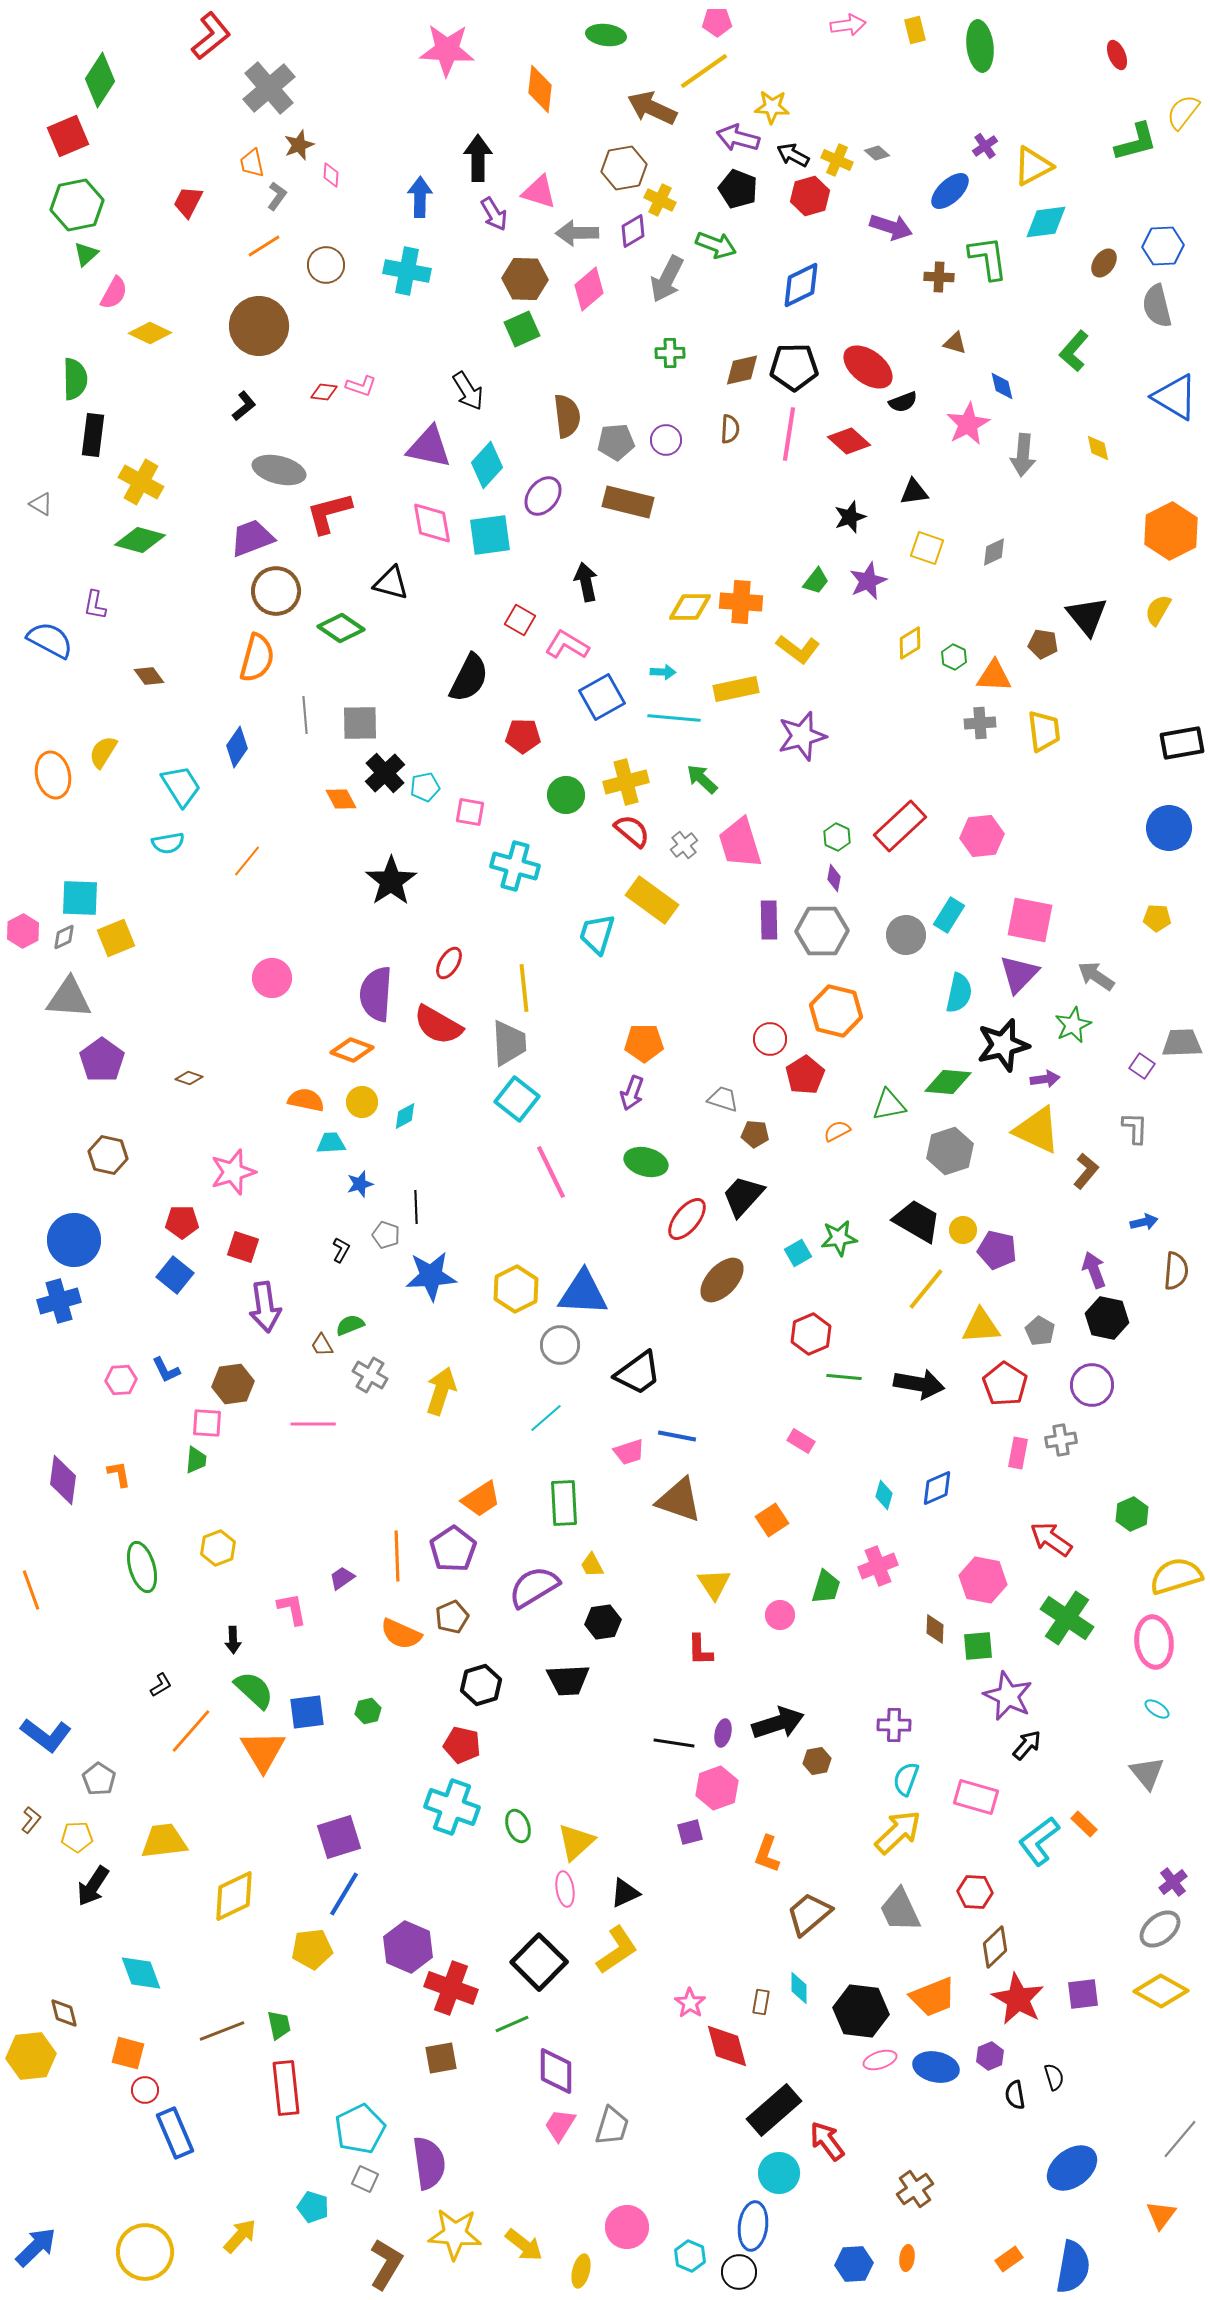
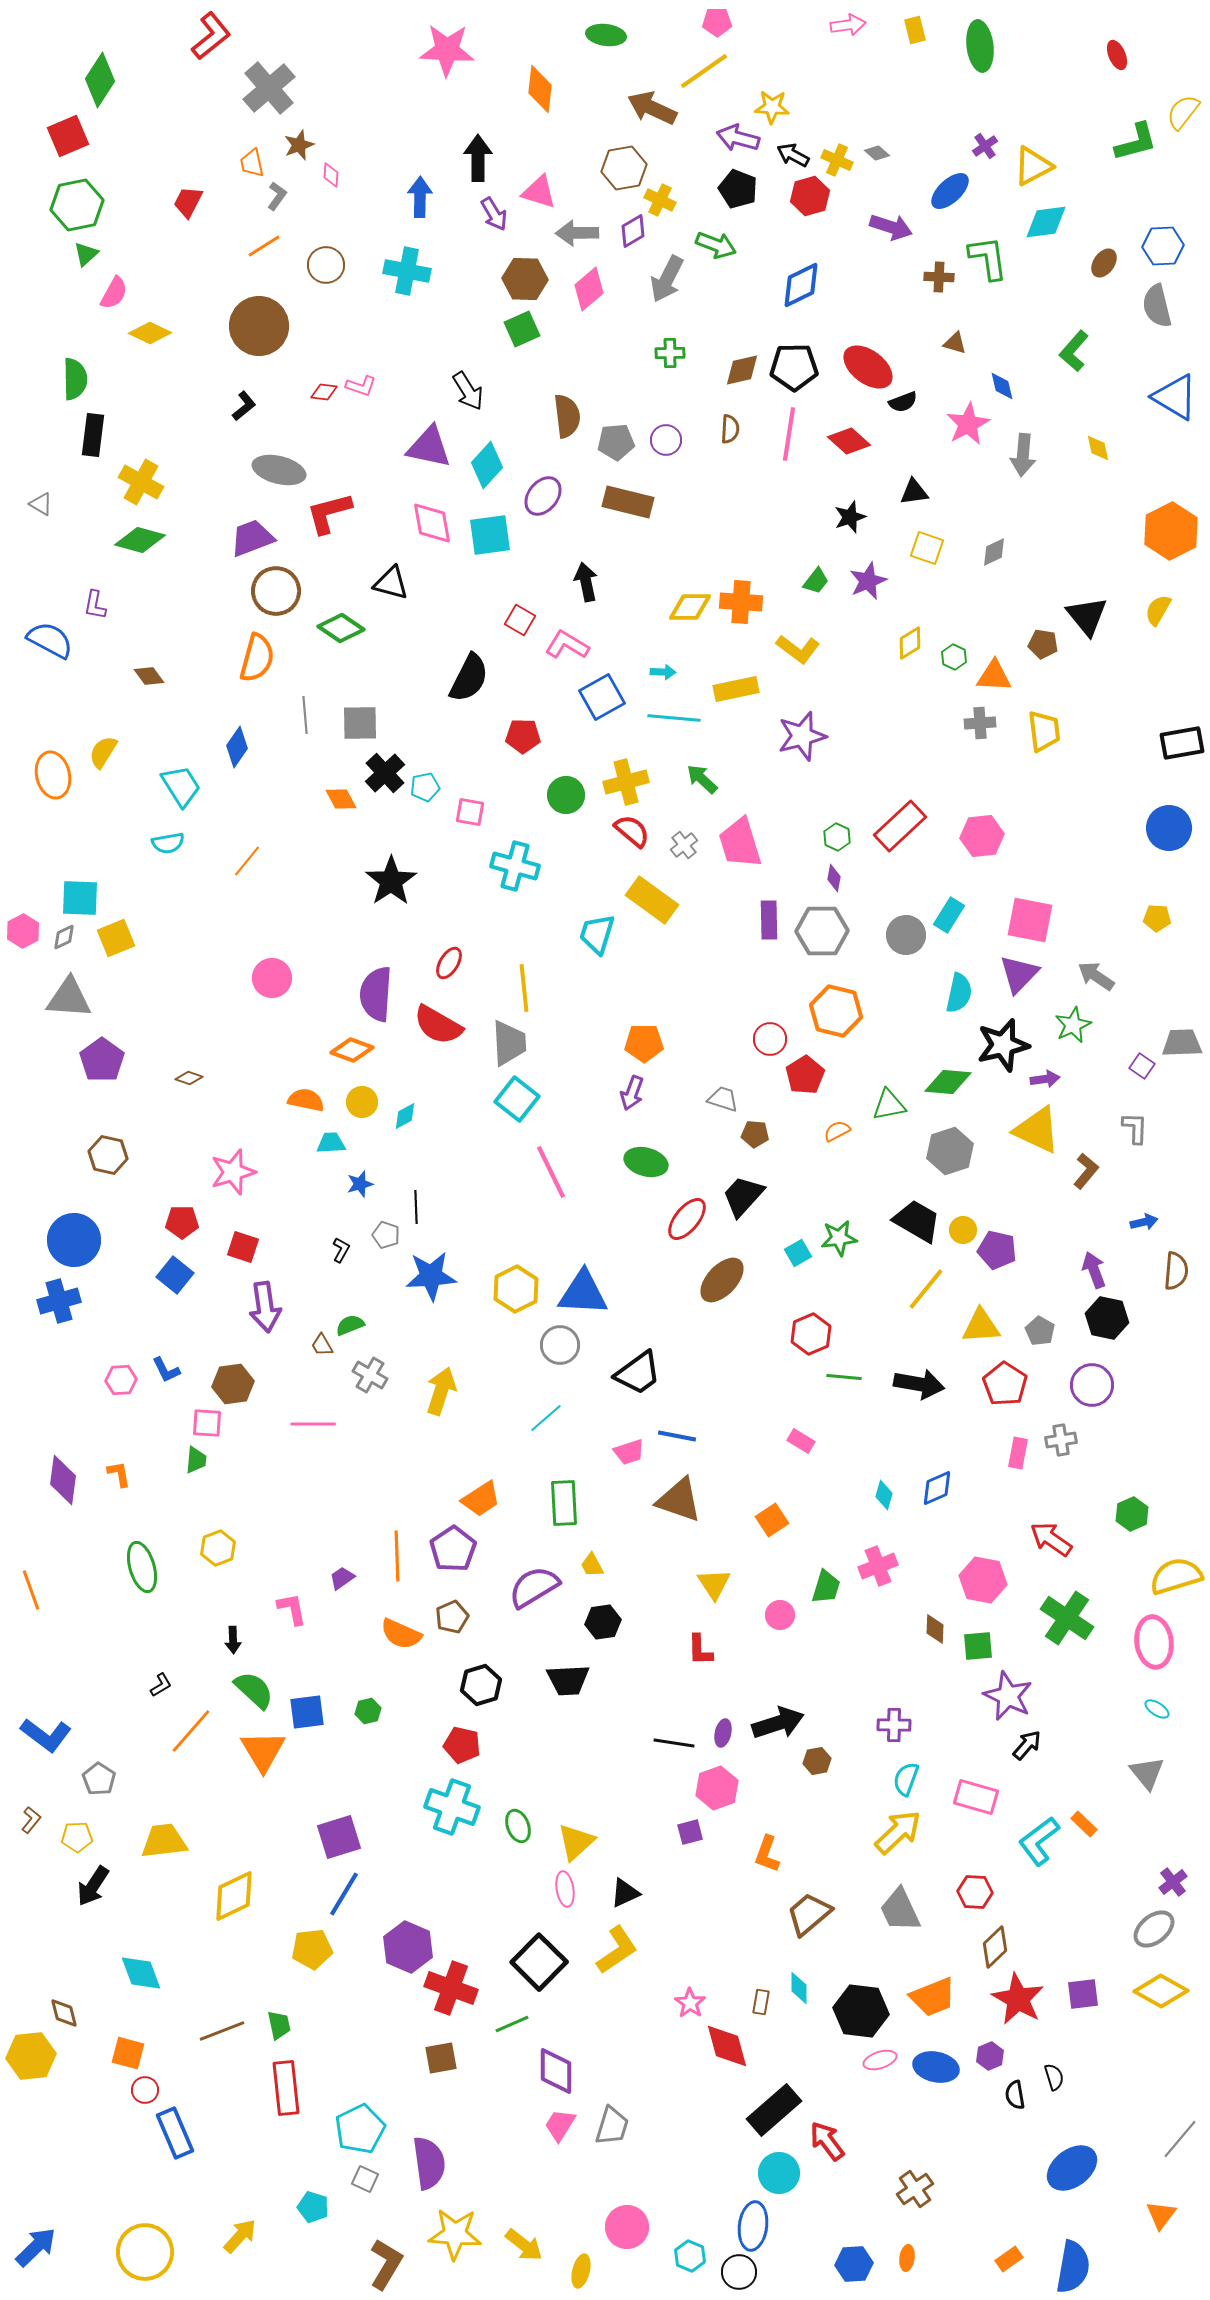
gray ellipse at (1160, 1929): moved 6 px left
